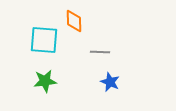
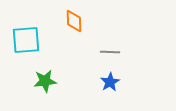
cyan square: moved 18 px left; rotated 8 degrees counterclockwise
gray line: moved 10 px right
blue star: rotated 18 degrees clockwise
